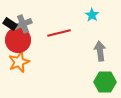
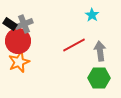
gray cross: moved 1 px right
red line: moved 15 px right, 12 px down; rotated 15 degrees counterclockwise
red circle: moved 1 px down
green hexagon: moved 6 px left, 4 px up
